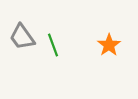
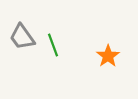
orange star: moved 1 px left, 11 px down
